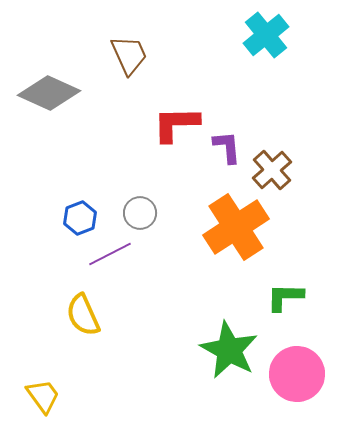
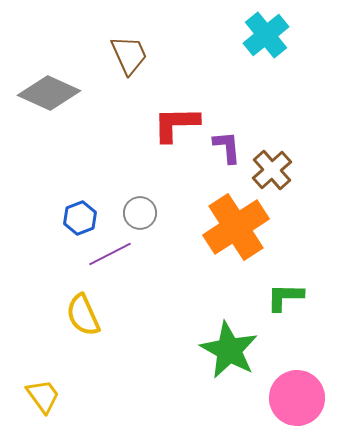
pink circle: moved 24 px down
